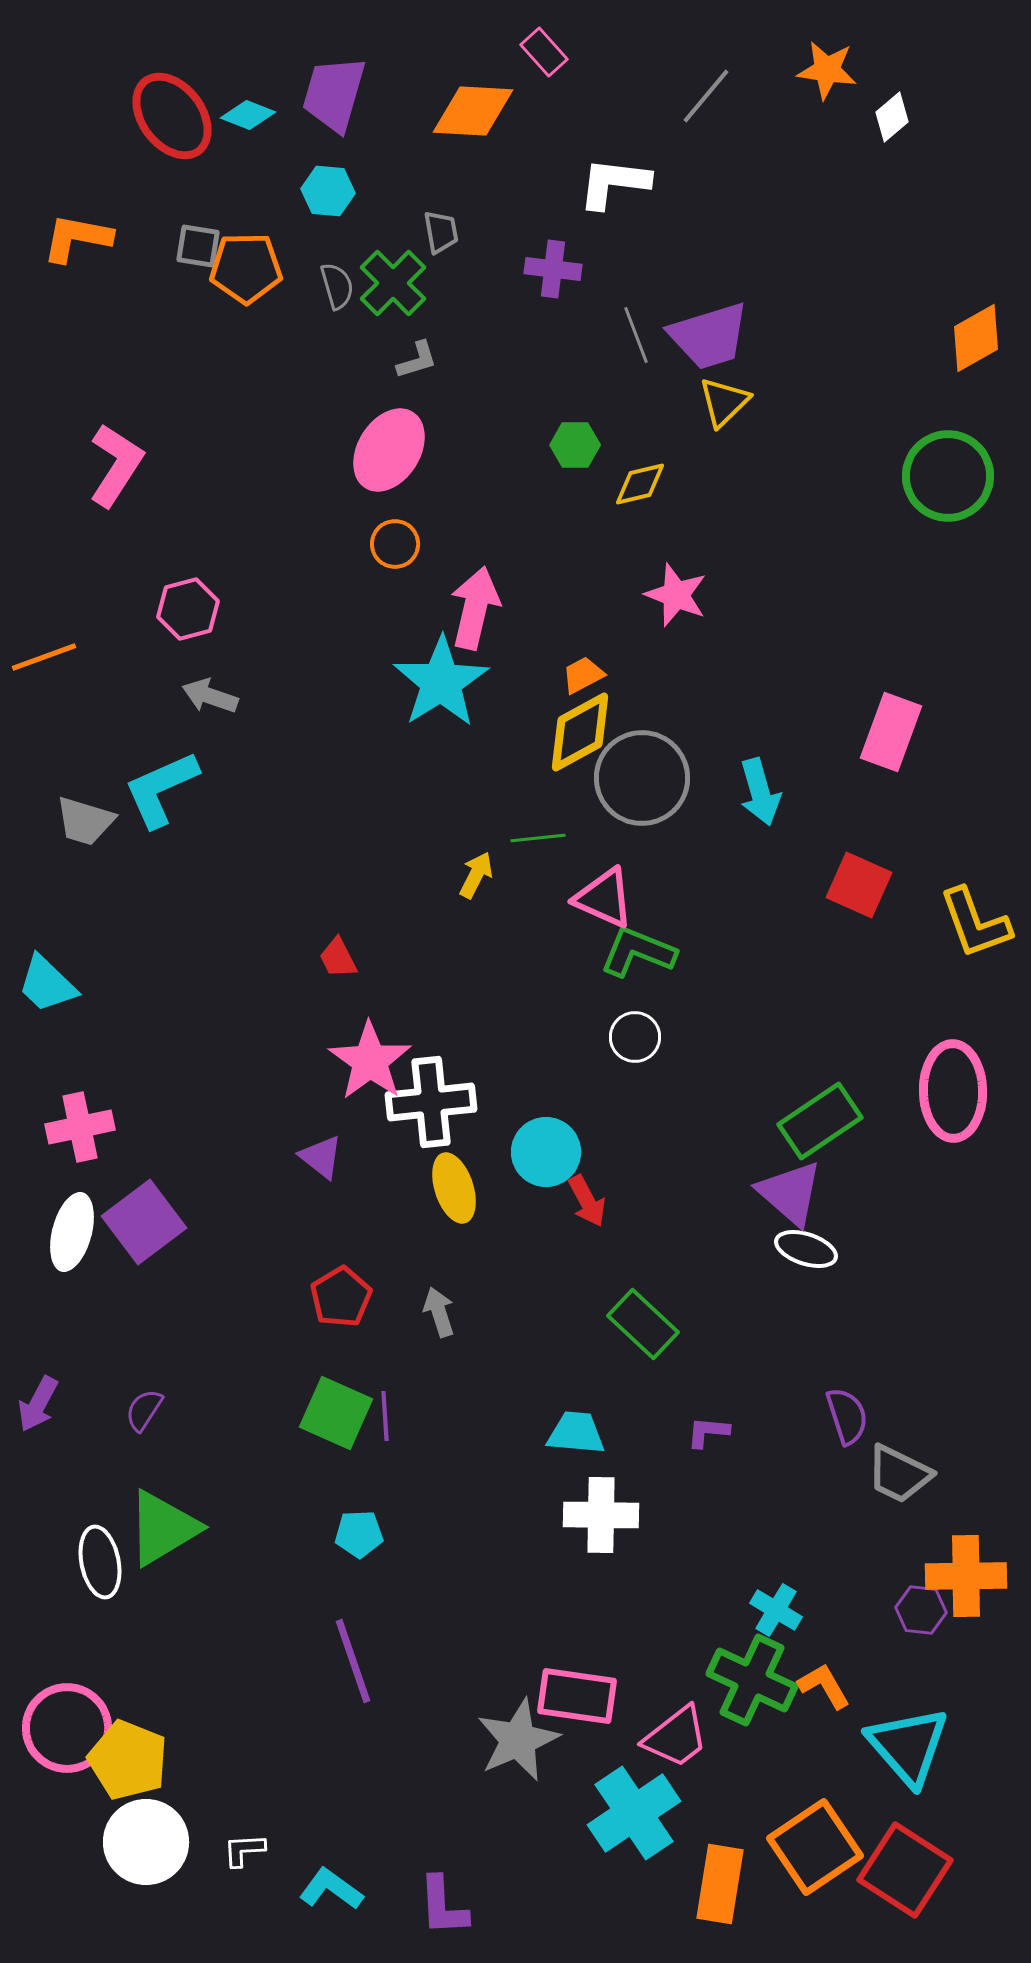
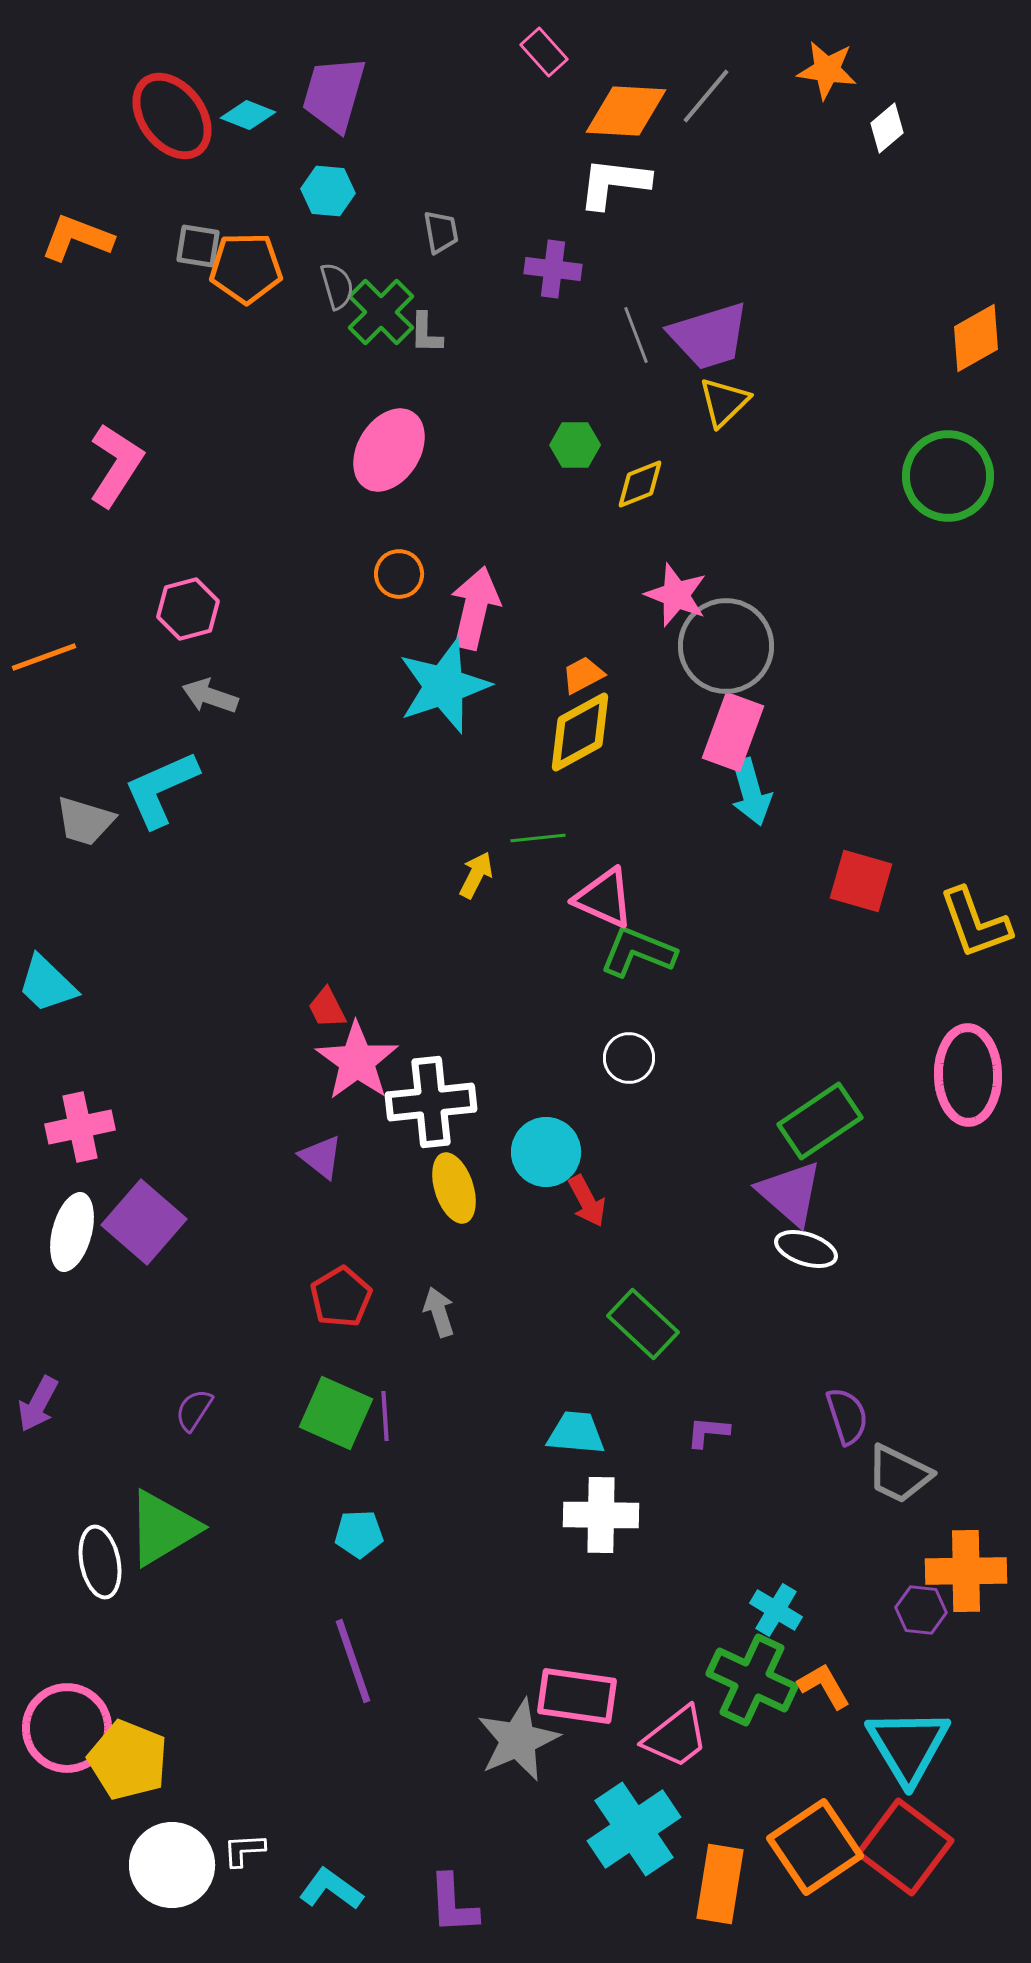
orange diamond at (473, 111): moved 153 px right
white diamond at (892, 117): moved 5 px left, 11 px down
orange L-shape at (77, 238): rotated 10 degrees clockwise
green cross at (393, 283): moved 12 px left, 29 px down
gray L-shape at (417, 360): moved 9 px right, 27 px up; rotated 108 degrees clockwise
yellow diamond at (640, 484): rotated 8 degrees counterclockwise
orange circle at (395, 544): moved 4 px right, 30 px down
cyan star at (441, 682): moved 3 px right, 4 px down; rotated 14 degrees clockwise
pink rectangle at (891, 732): moved 158 px left
gray circle at (642, 778): moved 84 px right, 132 px up
cyan arrow at (760, 792): moved 9 px left
red square at (859, 885): moved 2 px right, 4 px up; rotated 8 degrees counterclockwise
red trapezoid at (338, 958): moved 11 px left, 50 px down
white circle at (635, 1037): moved 6 px left, 21 px down
pink star at (370, 1061): moved 13 px left
pink ellipse at (953, 1091): moved 15 px right, 16 px up
purple square at (144, 1222): rotated 12 degrees counterclockwise
purple semicircle at (144, 1410): moved 50 px right
orange cross at (966, 1576): moved 5 px up
cyan triangle at (908, 1746): rotated 10 degrees clockwise
cyan cross at (634, 1813): moved 16 px down
white circle at (146, 1842): moved 26 px right, 23 px down
red square at (905, 1870): moved 23 px up; rotated 4 degrees clockwise
purple L-shape at (443, 1906): moved 10 px right, 2 px up
